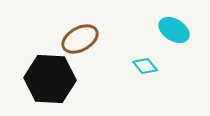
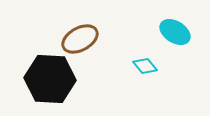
cyan ellipse: moved 1 px right, 2 px down
